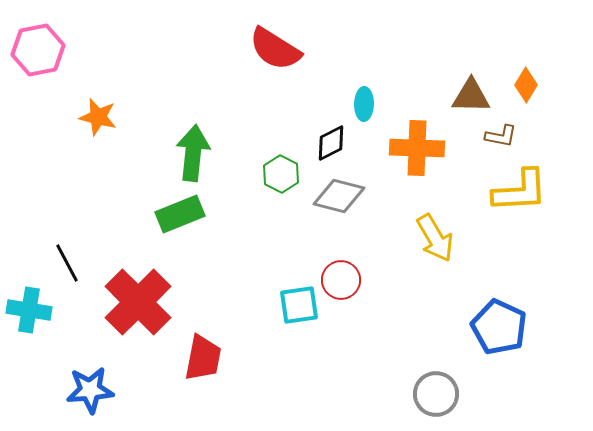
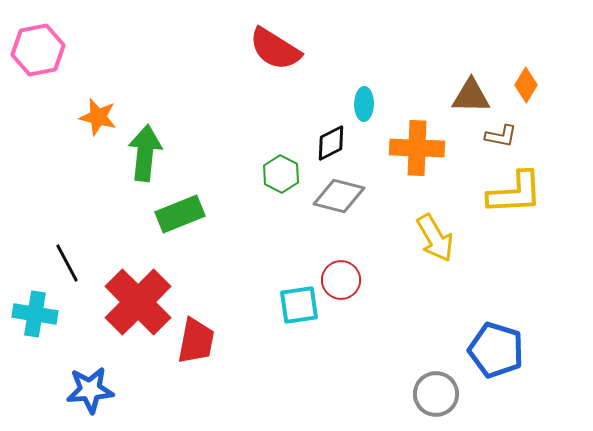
green arrow: moved 48 px left
yellow L-shape: moved 5 px left, 2 px down
cyan cross: moved 6 px right, 4 px down
blue pentagon: moved 3 px left, 23 px down; rotated 8 degrees counterclockwise
red trapezoid: moved 7 px left, 17 px up
